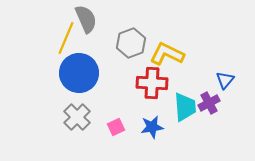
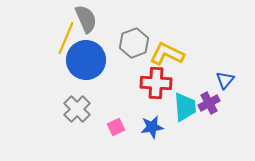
gray hexagon: moved 3 px right
blue circle: moved 7 px right, 13 px up
red cross: moved 4 px right
gray cross: moved 8 px up
